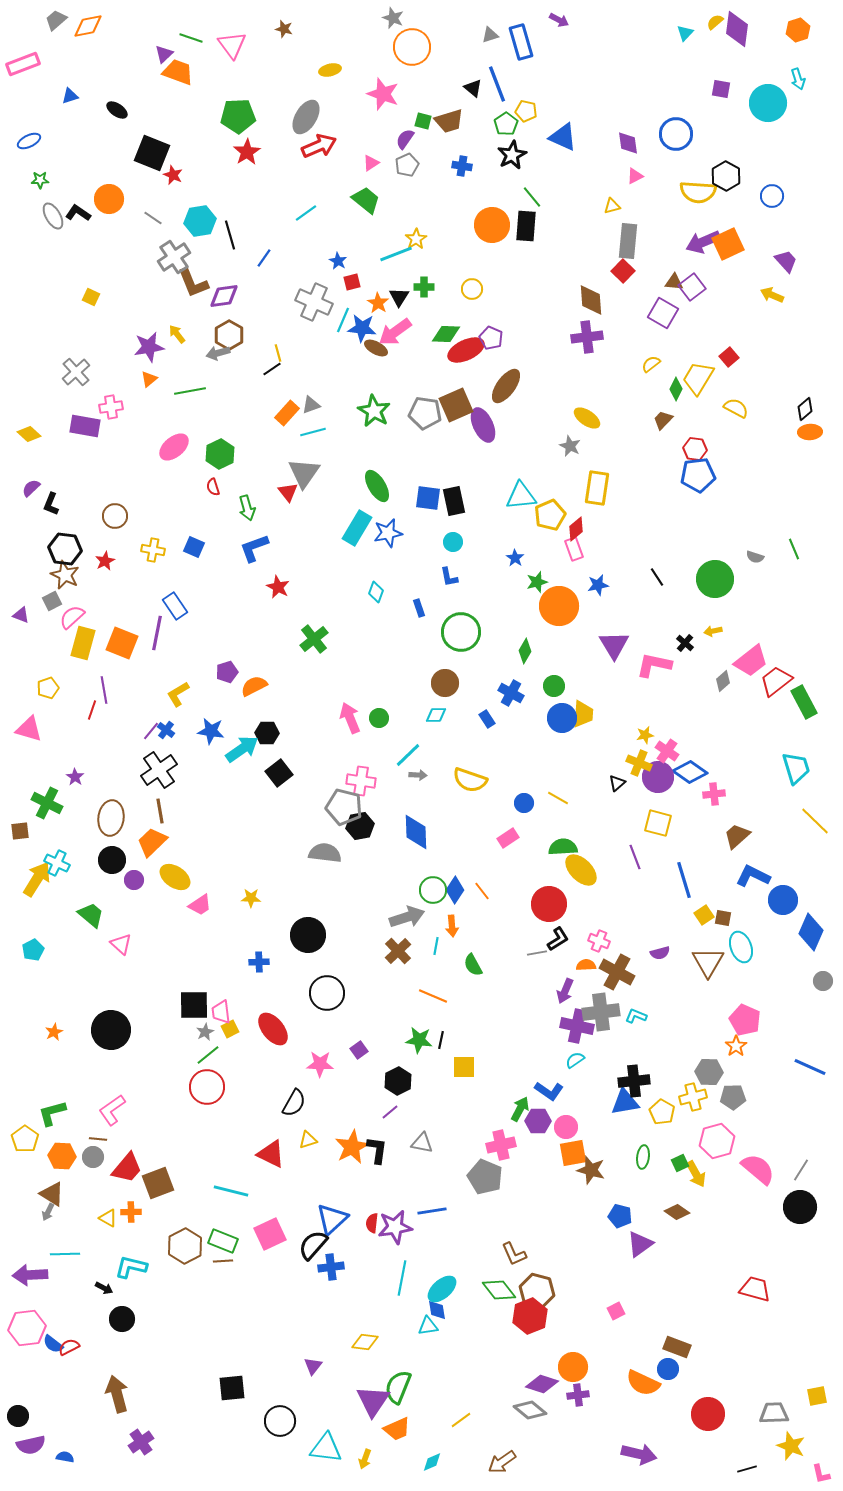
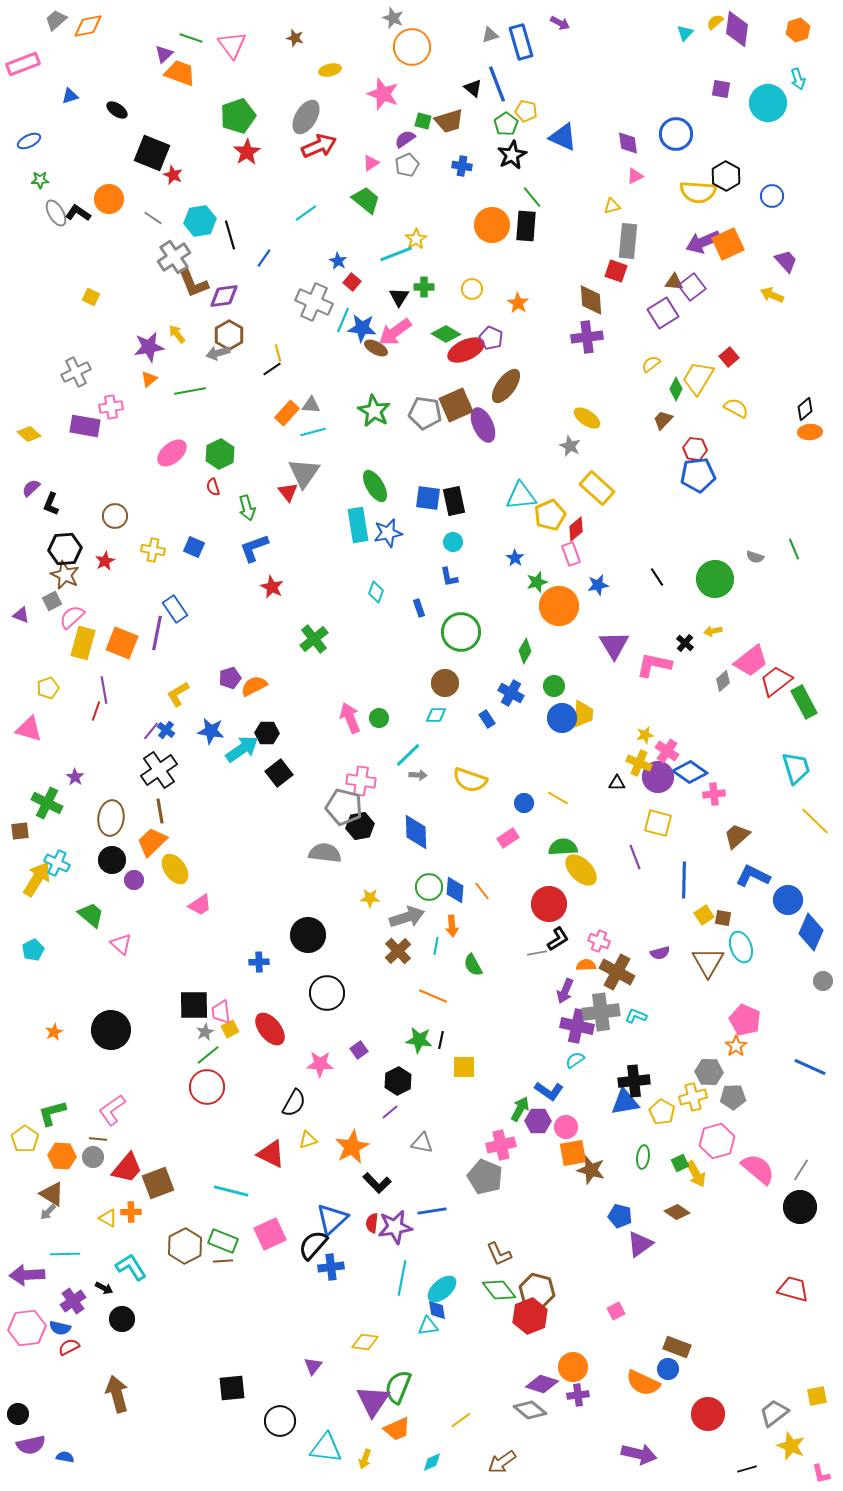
purple arrow at (559, 20): moved 1 px right, 3 px down
brown star at (284, 29): moved 11 px right, 9 px down
orange trapezoid at (178, 72): moved 2 px right, 1 px down
green pentagon at (238, 116): rotated 16 degrees counterclockwise
purple semicircle at (405, 139): rotated 20 degrees clockwise
gray ellipse at (53, 216): moved 3 px right, 3 px up
red square at (623, 271): moved 7 px left; rotated 25 degrees counterclockwise
red square at (352, 282): rotated 36 degrees counterclockwise
orange star at (378, 303): moved 140 px right
purple square at (663, 313): rotated 28 degrees clockwise
green diamond at (446, 334): rotated 28 degrees clockwise
gray cross at (76, 372): rotated 16 degrees clockwise
gray triangle at (311, 405): rotated 24 degrees clockwise
pink ellipse at (174, 447): moved 2 px left, 6 px down
green ellipse at (377, 486): moved 2 px left
yellow rectangle at (597, 488): rotated 56 degrees counterclockwise
cyan rectangle at (357, 528): moved 1 px right, 3 px up; rotated 40 degrees counterclockwise
black hexagon at (65, 549): rotated 12 degrees counterclockwise
pink rectangle at (574, 549): moved 3 px left, 5 px down
red star at (278, 587): moved 6 px left
blue rectangle at (175, 606): moved 3 px down
purple pentagon at (227, 672): moved 3 px right, 6 px down
red line at (92, 710): moved 4 px right, 1 px down
black triangle at (617, 783): rotated 42 degrees clockwise
yellow ellipse at (175, 877): moved 8 px up; rotated 20 degrees clockwise
blue line at (684, 880): rotated 18 degrees clockwise
green circle at (433, 890): moved 4 px left, 3 px up
blue diamond at (455, 890): rotated 28 degrees counterclockwise
yellow star at (251, 898): moved 119 px right
blue circle at (783, 900): moved 5 px right
red ellipse at (273, 1029): moved 3 px left
black L-shape at (377, 1150): moved 33 px down; rotated 128 degrees clockwise
gray arrow at (48, 1212): rotated 18 degrees clockwise
brown L-shape at (514, 1254): moved 15 px left
cyan L-shape at (131, 1267): rotated 44 degrees clockwise
purple arrow at (30, 1275): moved 3 px left
red trapezoid at (755, 1289): moved 38 px right
blue semicircle at (53, 1344): moved 7 px right, 16 px up; rotated 25 degrees counterclockwise
gray trapezoid at (774, 1413): rotated 36 degrees counterclockwise
black circle at (18, 1416): moved 2 px up
purple cross at (141, 1442): moved 68 px left, 141 px up
